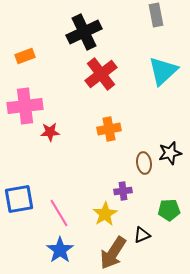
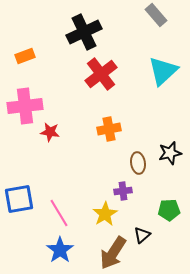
gray rectangle: rotated 30 degrees counterclockwise
red star: rotated 12 degrees clockwise
brown ellipse: moved 6 px left
black triangle: rotated 18 degrees counterclockwise
